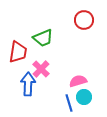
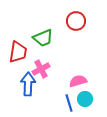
red circle: moved 8 px left, 1 px down
pink cross: rotated 18 degrees clockwise
cyan circle: moved 1 px right, 2 px down
